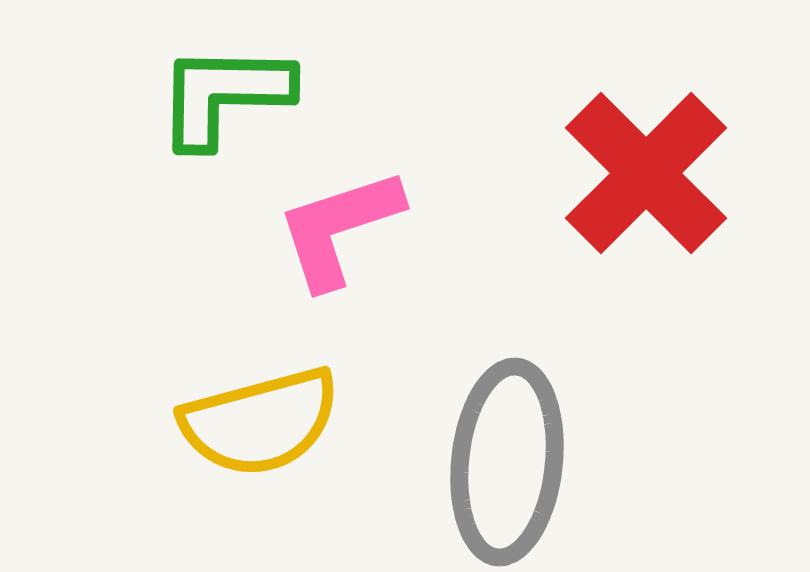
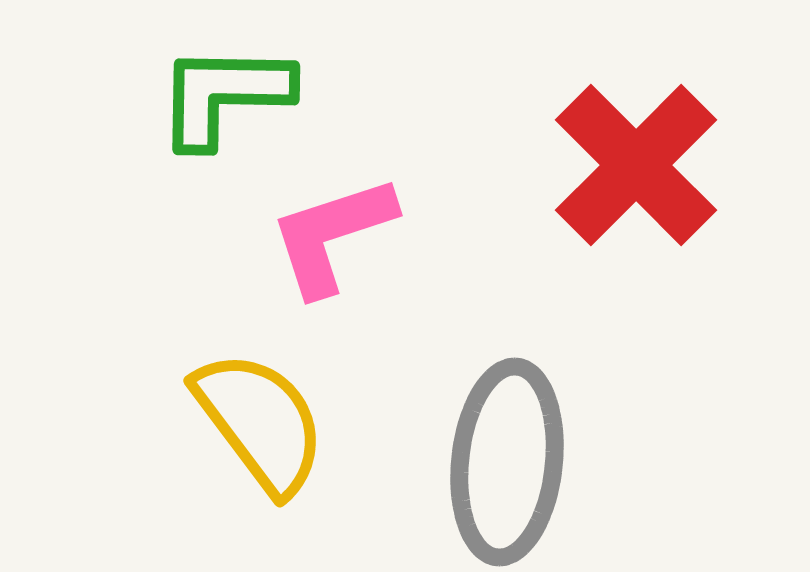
red cross: moved 10 px left, 8 px up
pink L-shape: moved 7 px left, 7 px down
yellow semicircle: rotated 112 degrees counterclockwise
